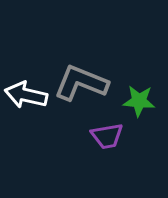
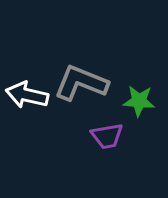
white arrow: moved 1 px right
